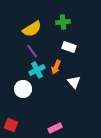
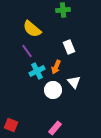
green cross: moved 12 px up
yellow semicircle: rotated 72 degrees clockwise
white rectangle: rotated 48 degrees clockwise
purple line: moved 5 px left
cyan cross: moved 1 px down
white circle: moved 30 px right, 1 px down
pink rectangle: rotated 24 degrees counterclockwise
